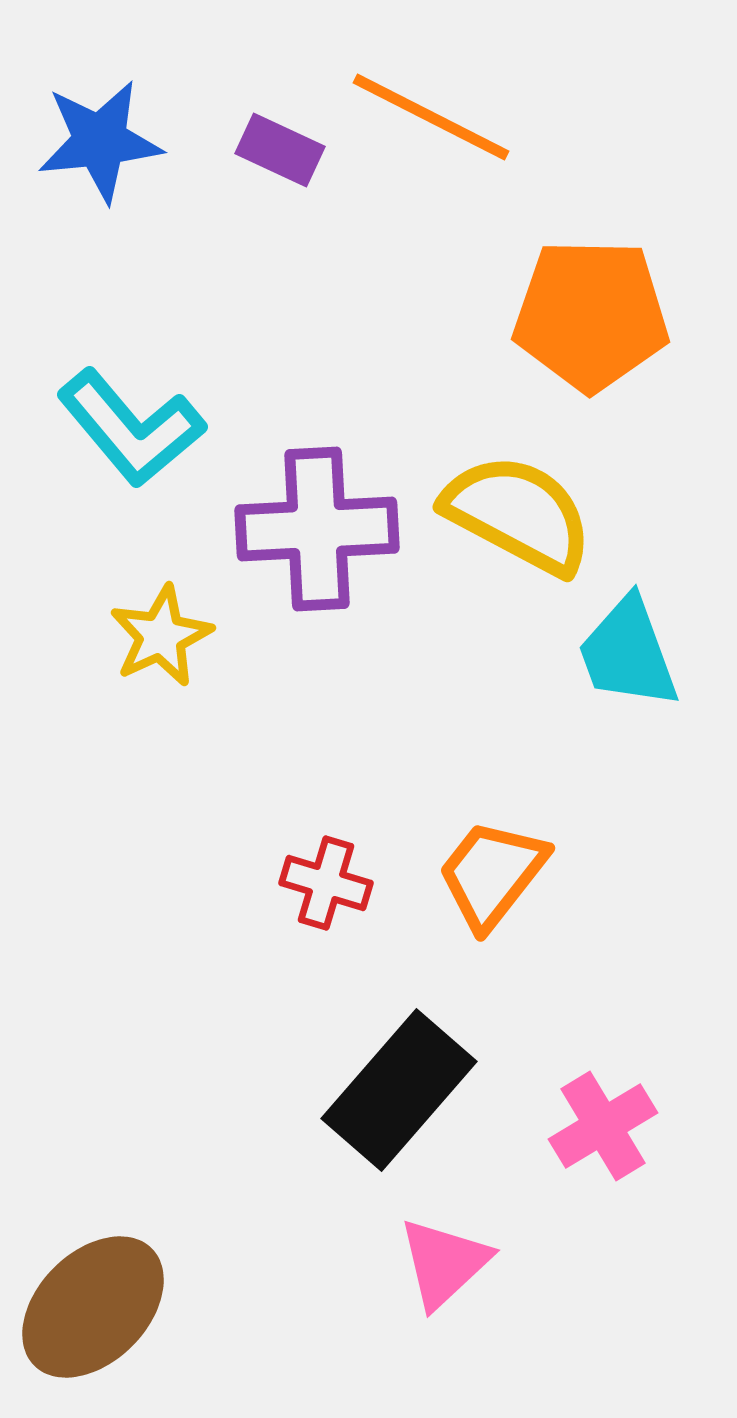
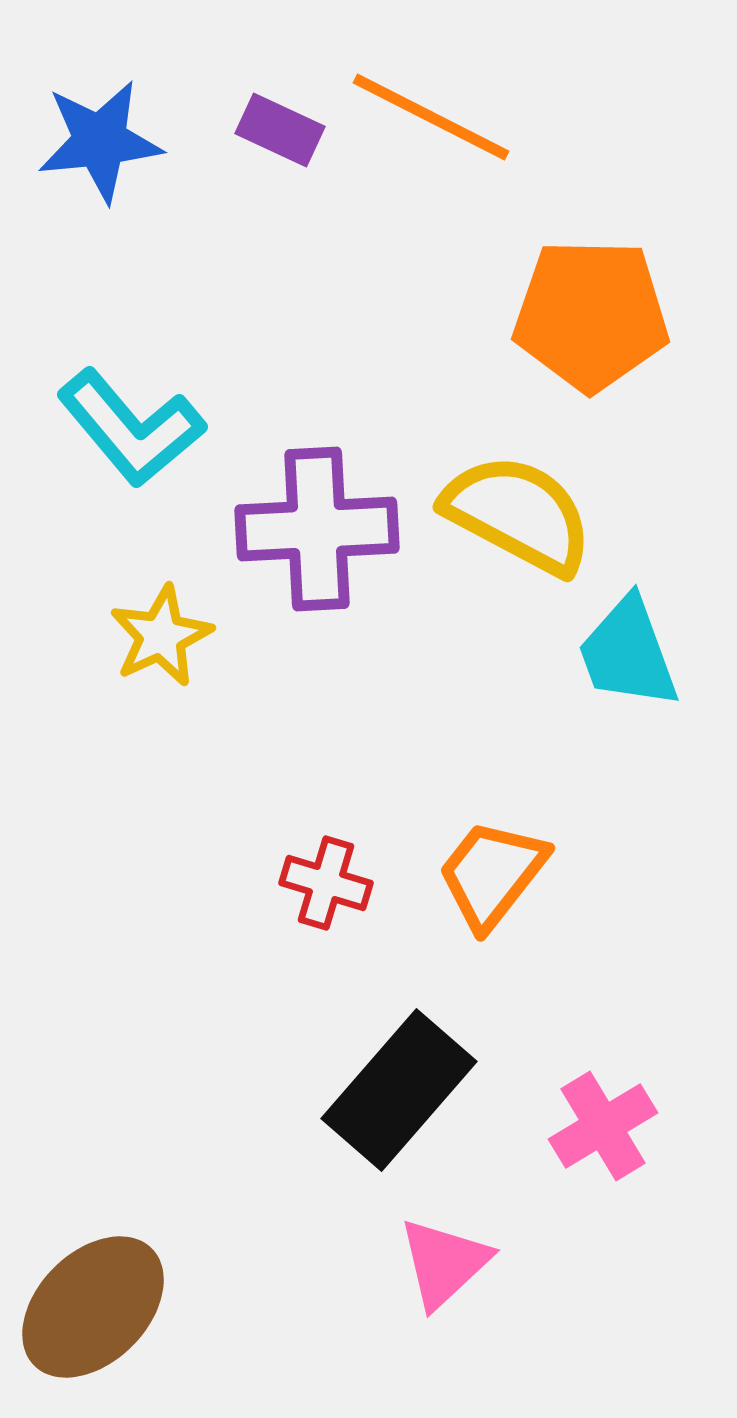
purple rectangle: moved 20 px up
